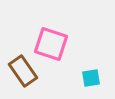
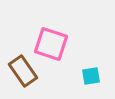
cyan square: moved 2 px up
